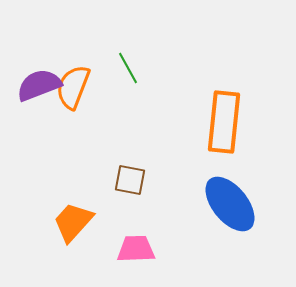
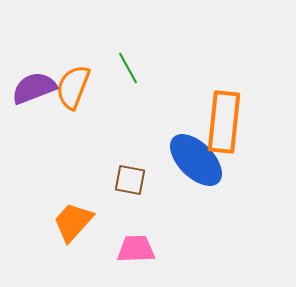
purple semicircle: moved 5 px left, 3 px down
blue ellipse: moved 34 px left, 44 px up; rotated 6 degrees counterclockwise
